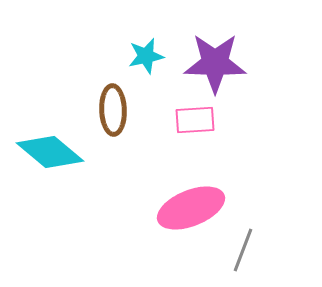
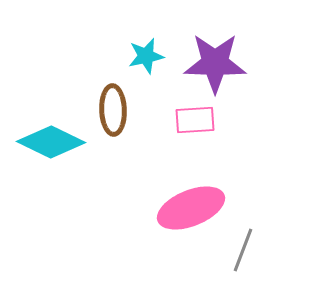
cyan diamond: moved 1 px right, 10 px up; rotated 14 degrees counterclockwise
